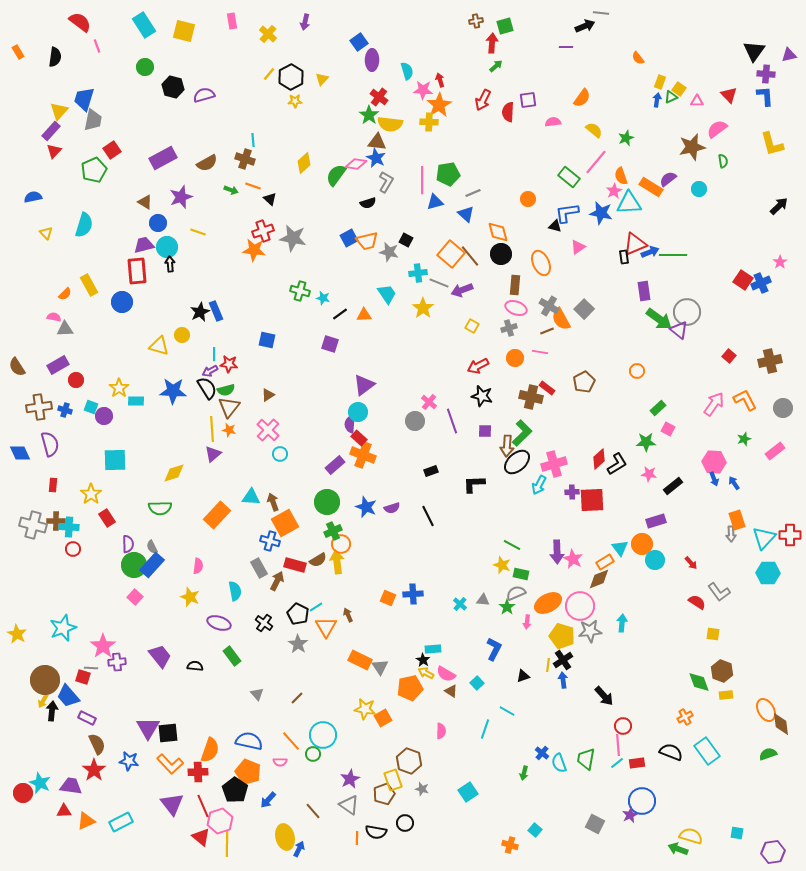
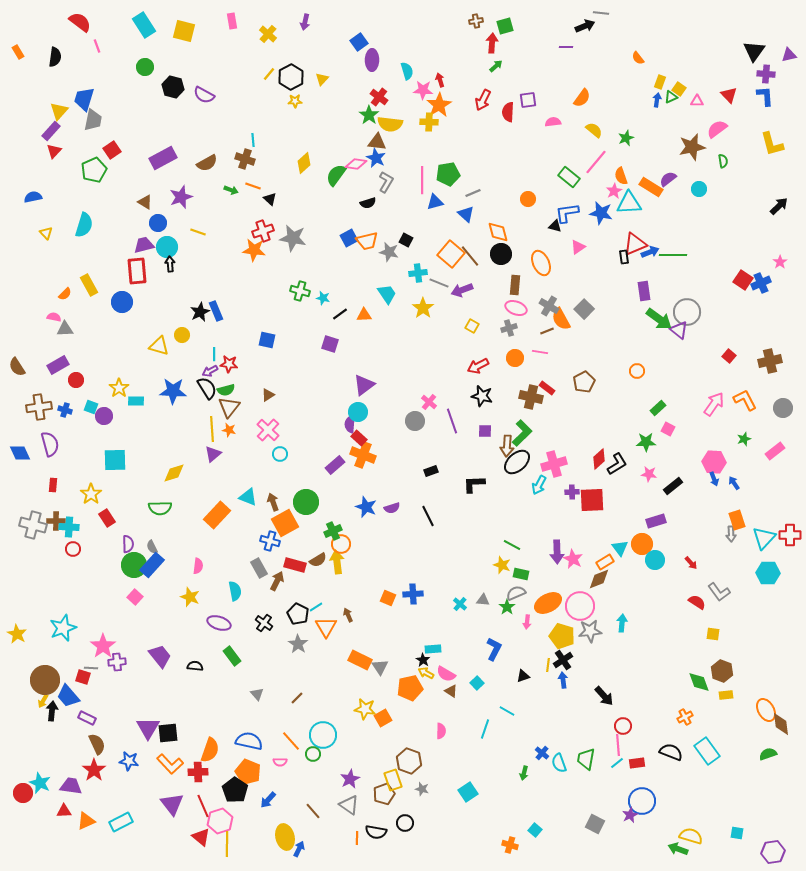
purple semicircle at (204, 95): rotated 135 degrees counterclockwise
cyan triangle at (251, 497): moved 3 px left; rotated 18 degrees clockwise
green circle at (327, 502): moved 21 px left
